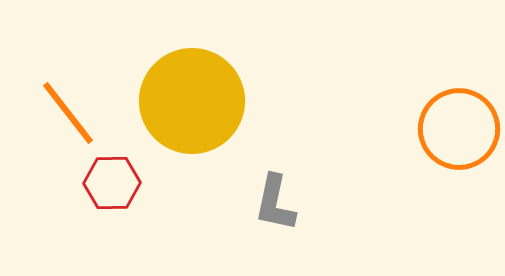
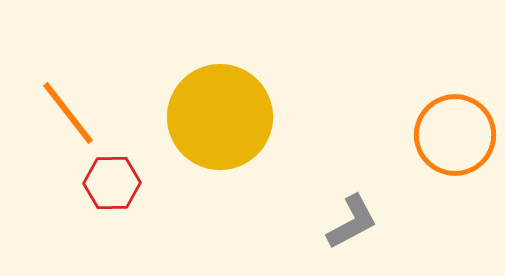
yellow circle: moved 28 px right, 16 px down
orange circle: moved 4 px left, 6 px down
gray L-shape: moved 77 px right, 19 px down; rotated 130 degrees counterclockwise
